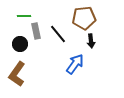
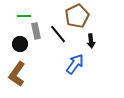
brown pentagon: moved 7 px left, 2 px up; rotated 20 degrees counterclockwise
